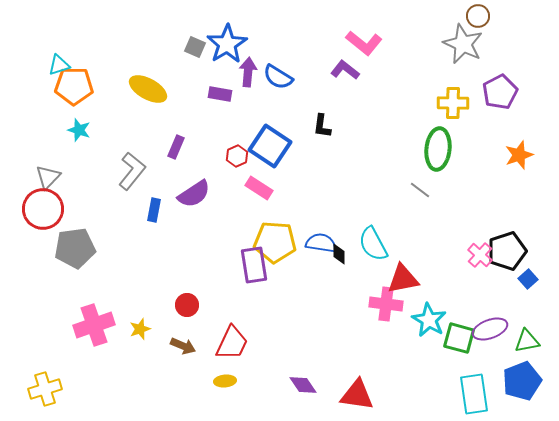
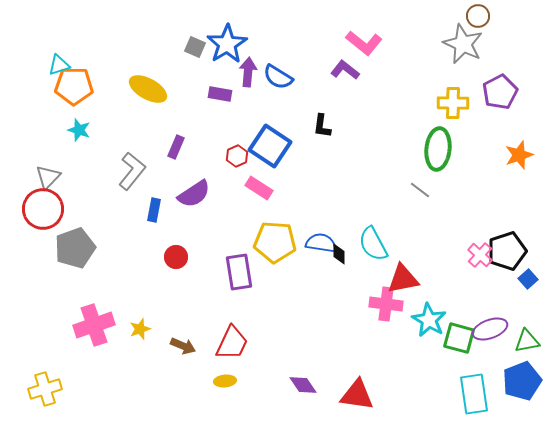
gray pentagon at (75, 248): rotated 12 degrees counterclockwise
purple rectangle at (254, 265): moved 15 px left, 7 px down
red circle at (187, 305): moved 11 px left, 48 px up
